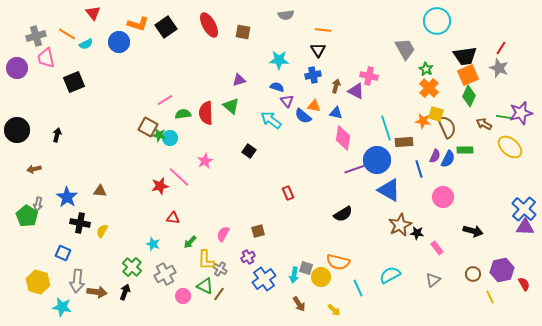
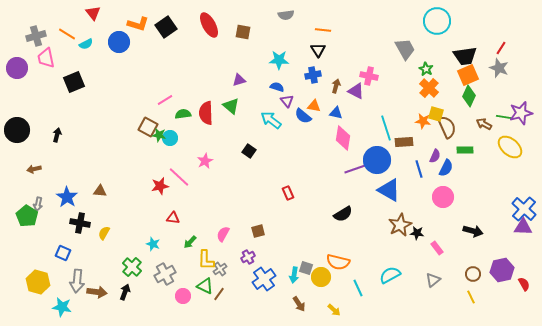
blue semicircle at (448, 159): moved 2 px left, 9 px down
purple triangle at (525, 227): moved 2 px left
yellow semicircle at (102, 231): moved 2 px right, 2 px down
gray cross at (220, 269): rotated 24 degrees clockwise
yellow line at (490, 297): moved 19 px left
